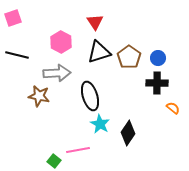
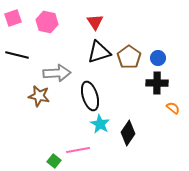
pink hexagon: moved 14 px left, 20 px up; rotated 15 degrees counterclockwise
